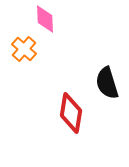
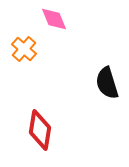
pink diamond: moved 9 px right; rotated 20 degrees counterclockwise
red diamond: moved 31 px left, 17 px down
